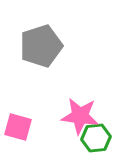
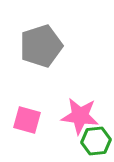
pink square: moved 9 px right, 7 px up
green hexagon: moved 3 px down
